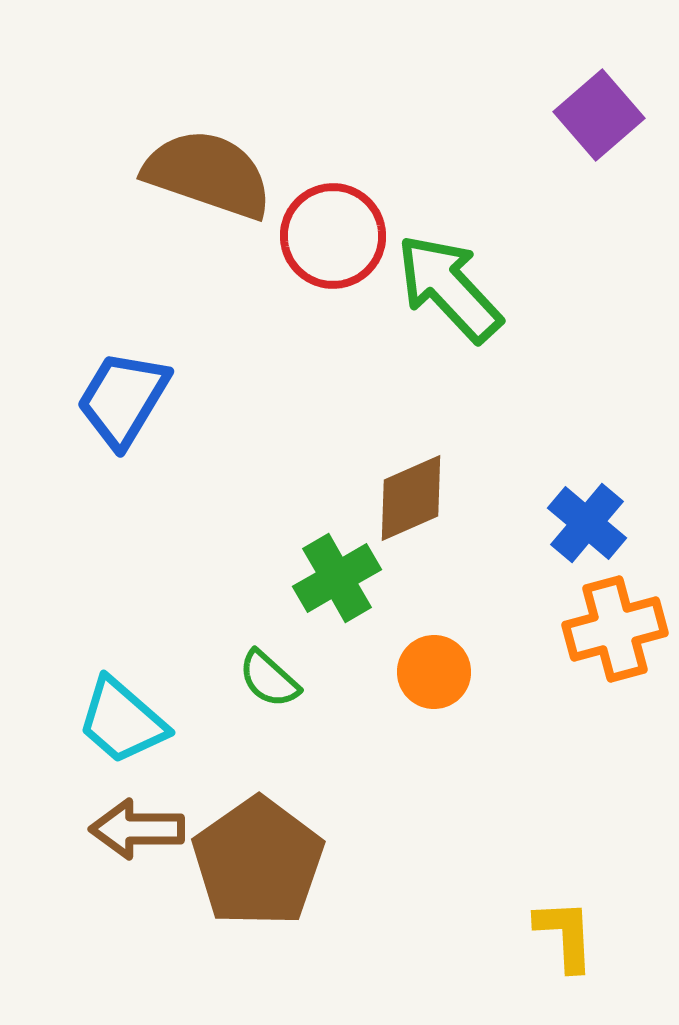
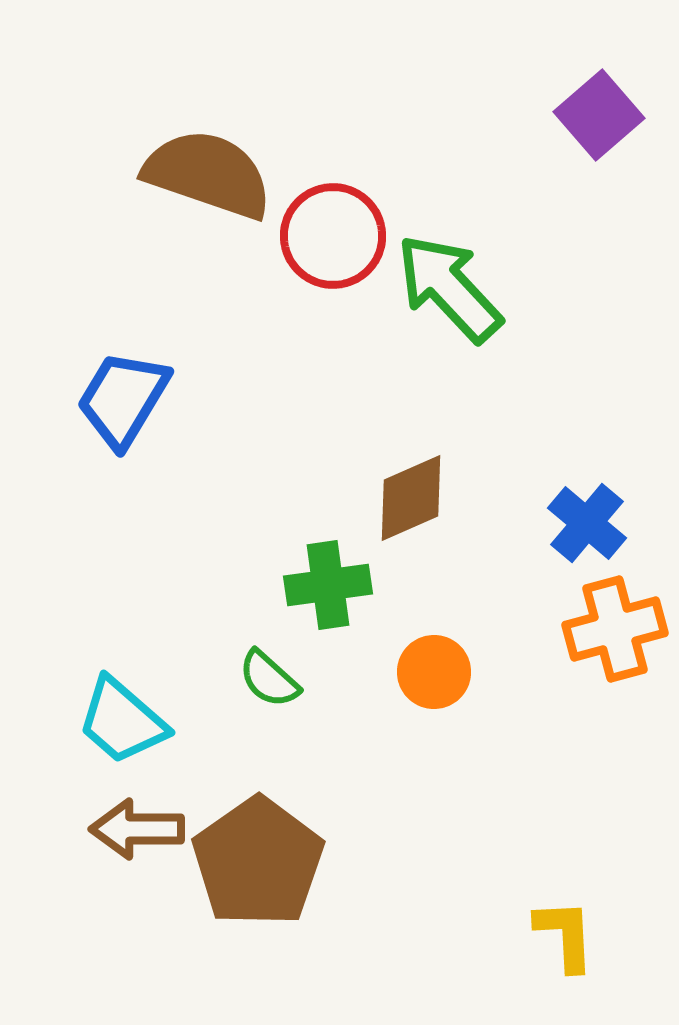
green cross: moved 9 px left, 7 px down; rotated 22 degrees clockwise
